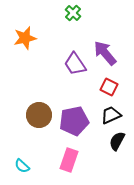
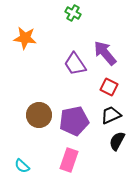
green cross: rotated 14 degrees counterclockwise
orange star: rotated 20 degrees clockwise
